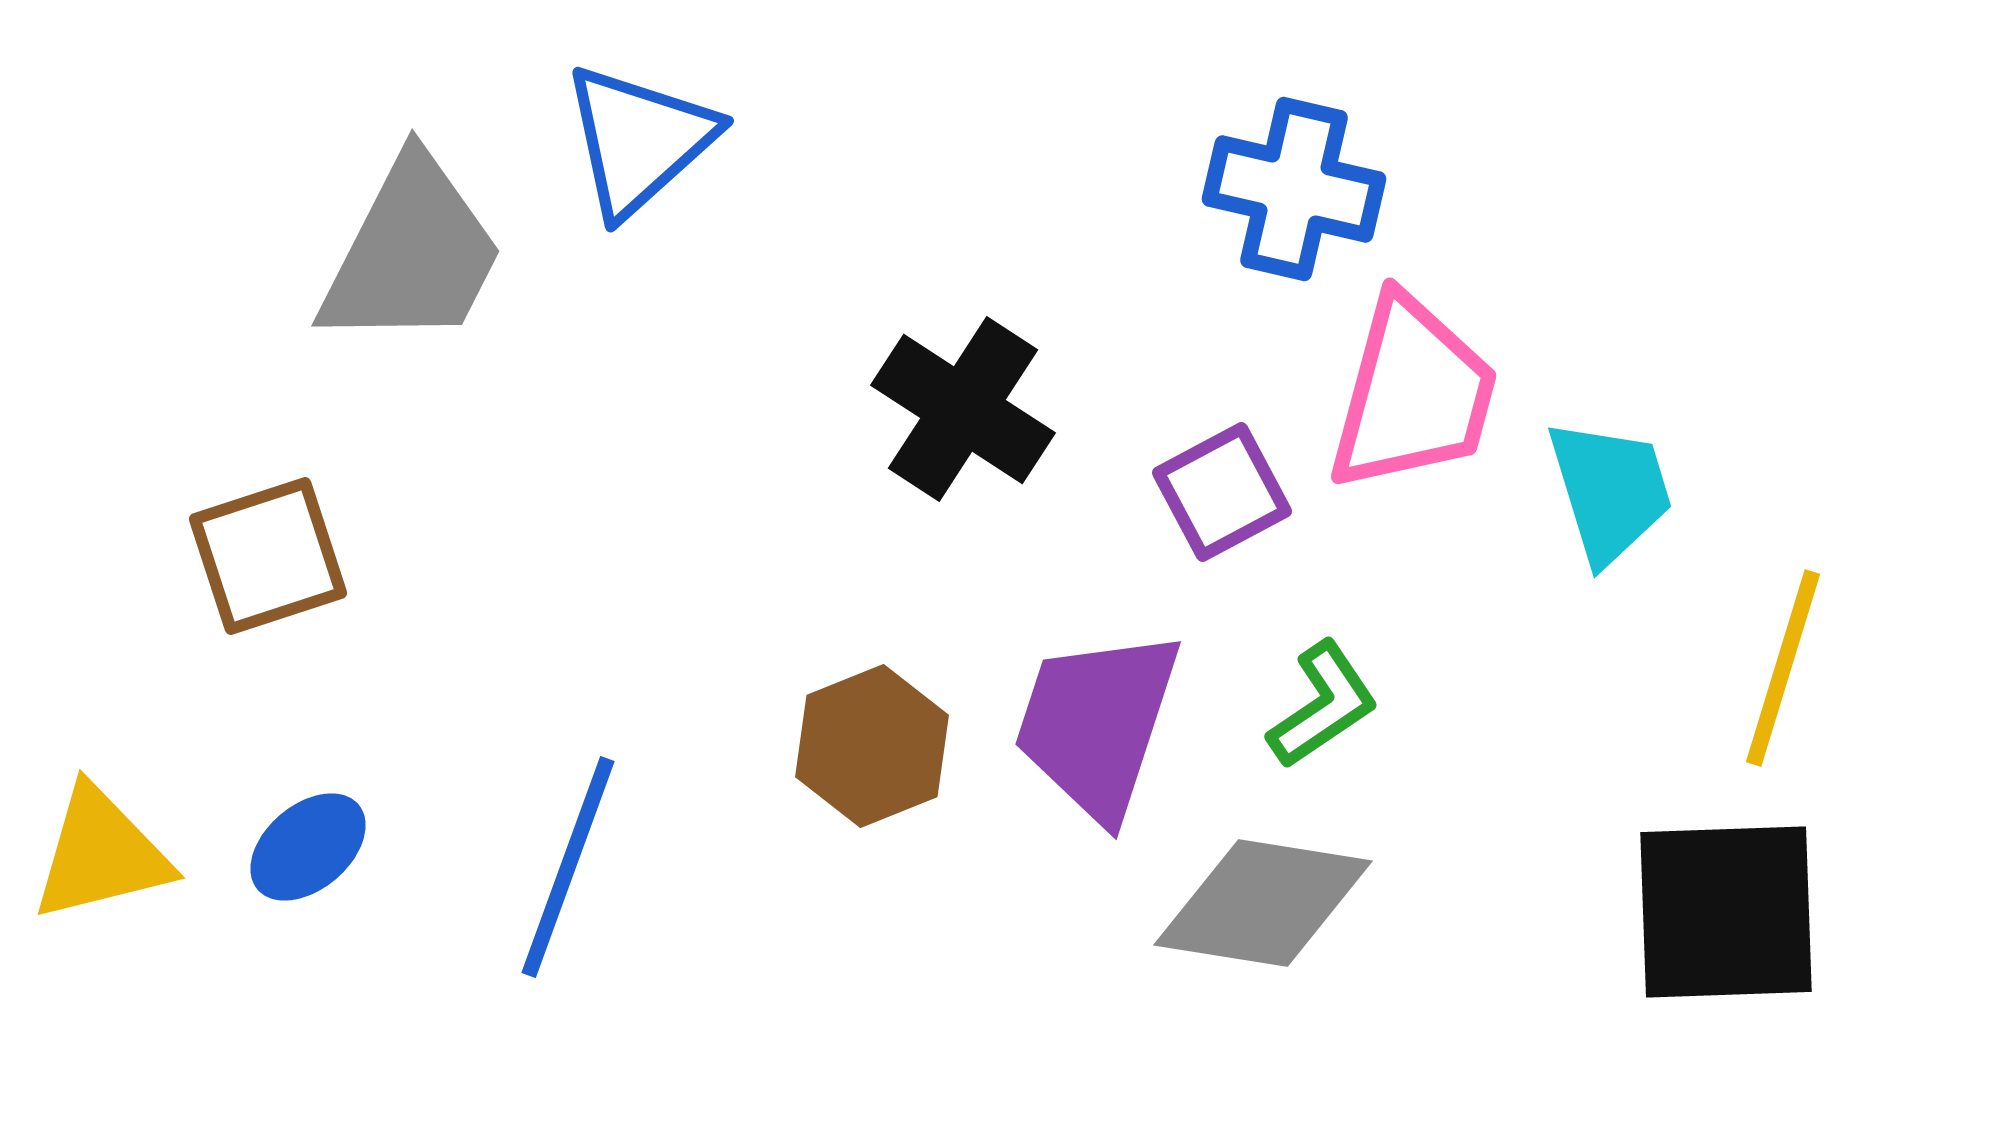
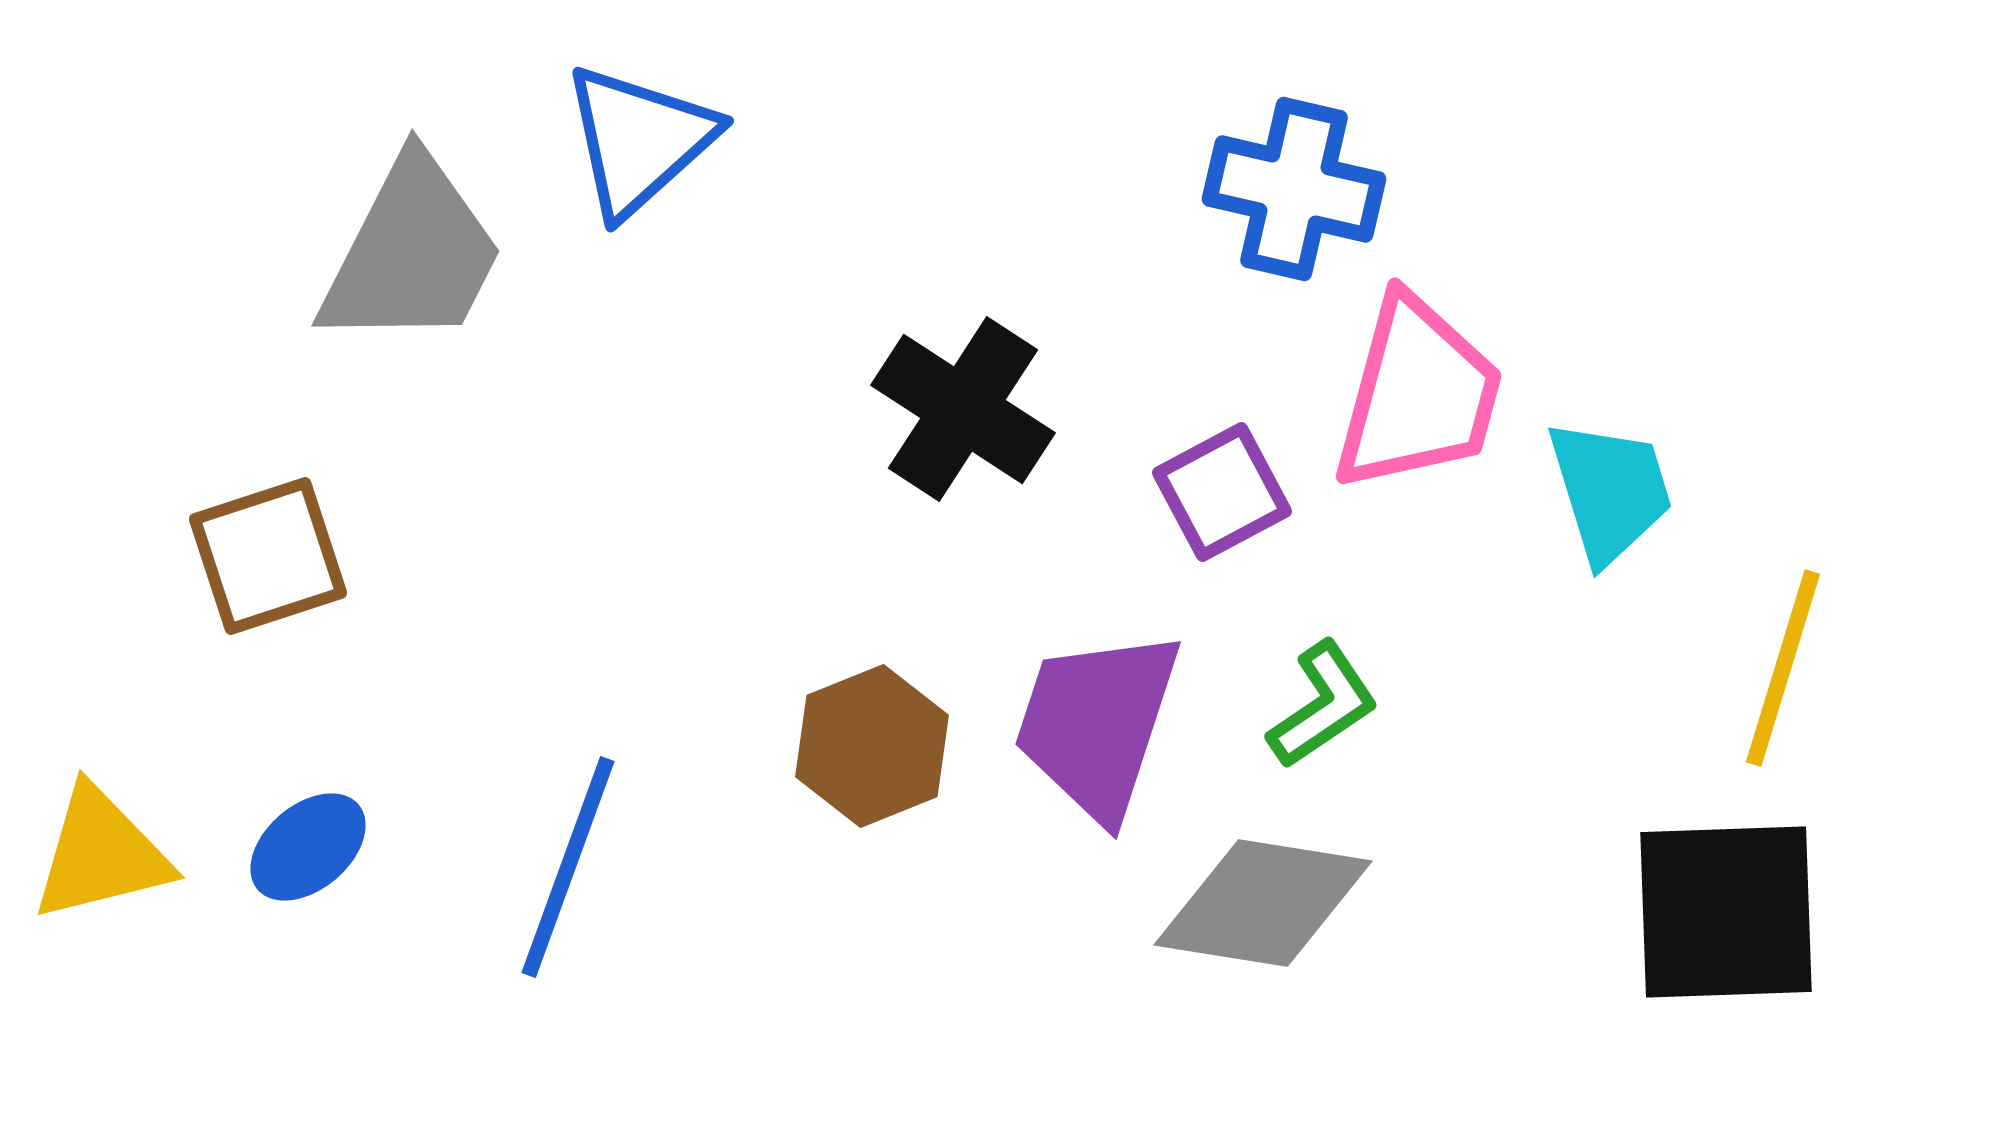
pink trapezoid: moved 5 px right
